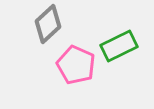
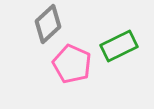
pink pentagon: moved 4 px left, 1 px up
